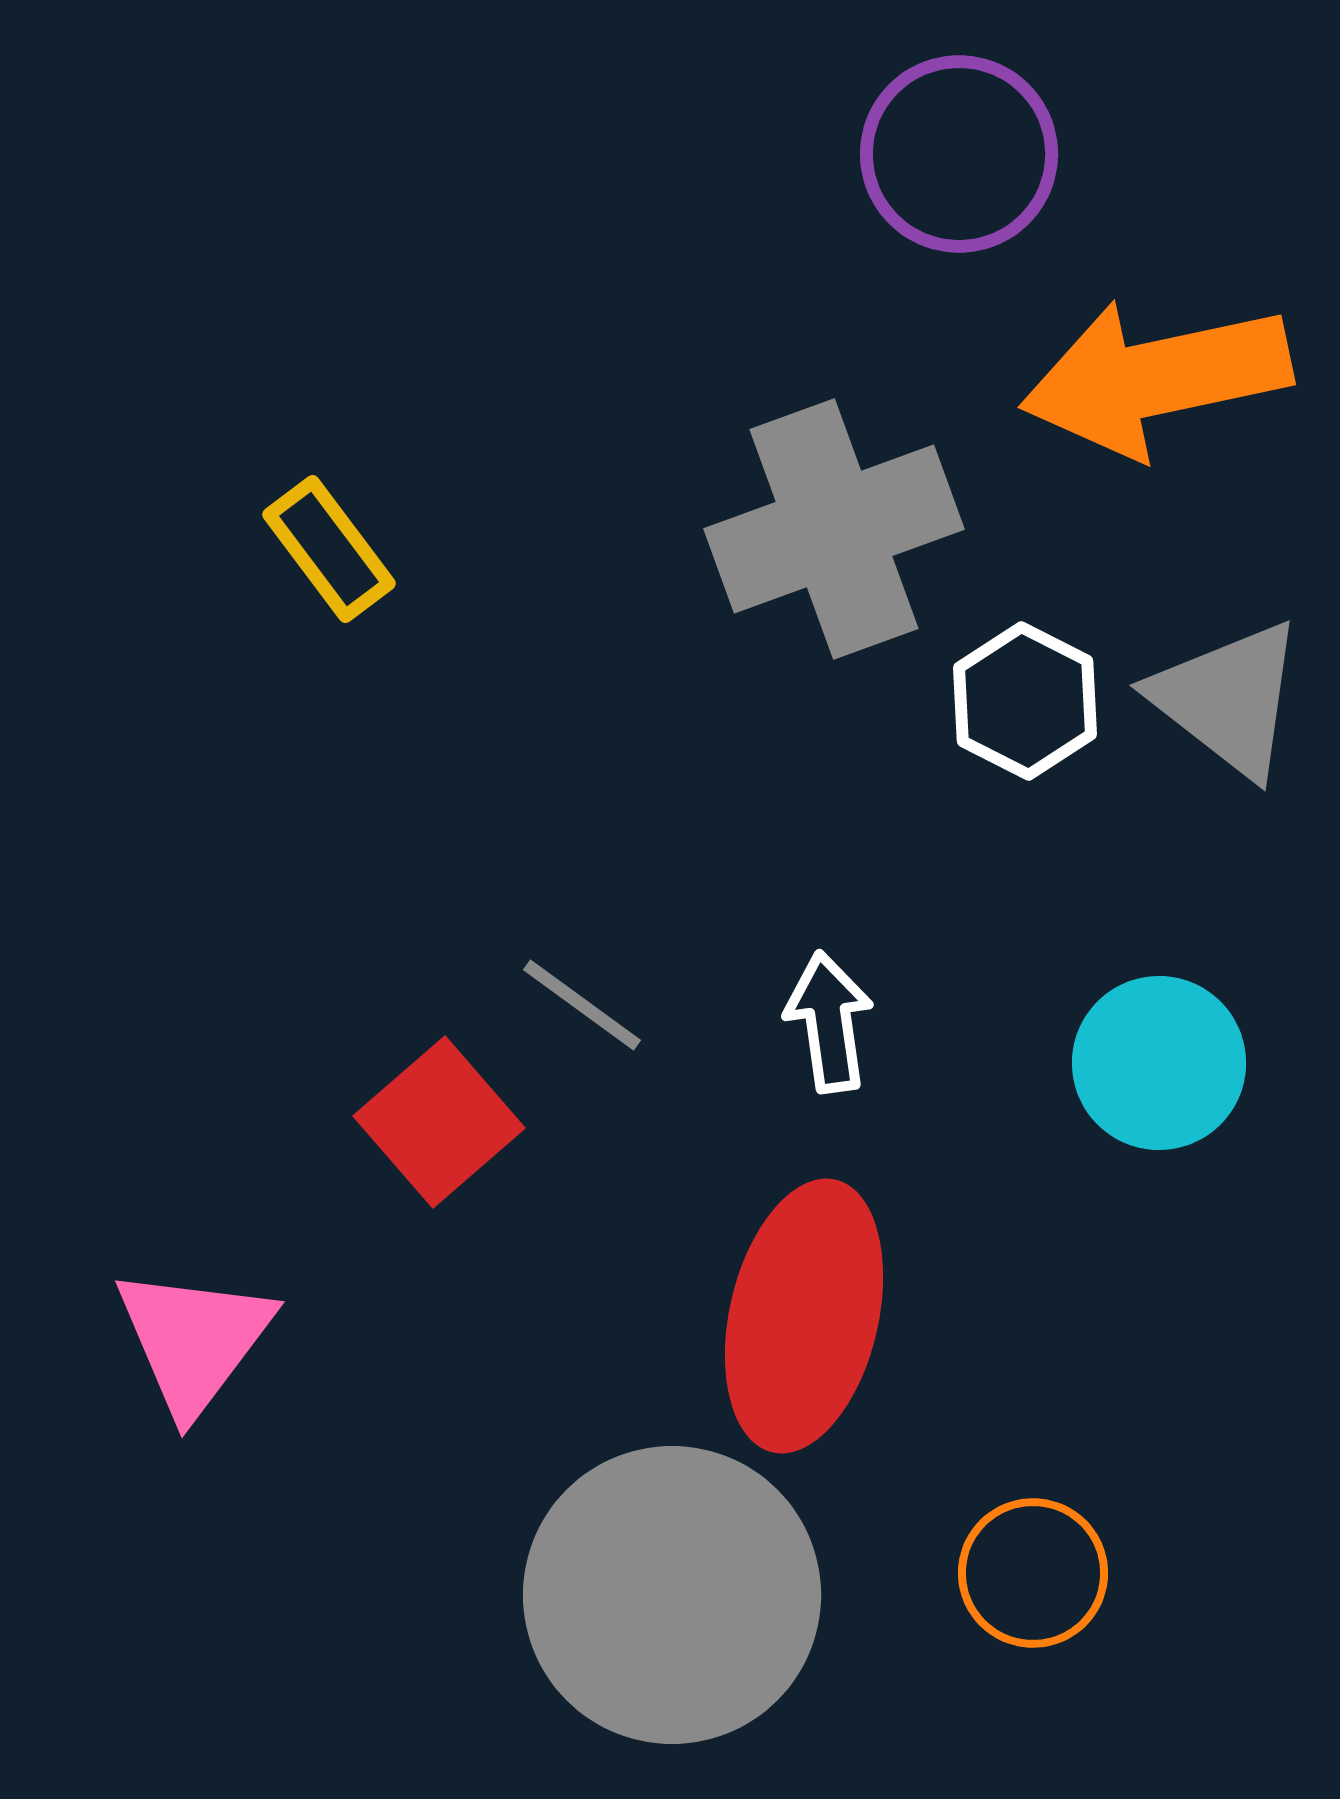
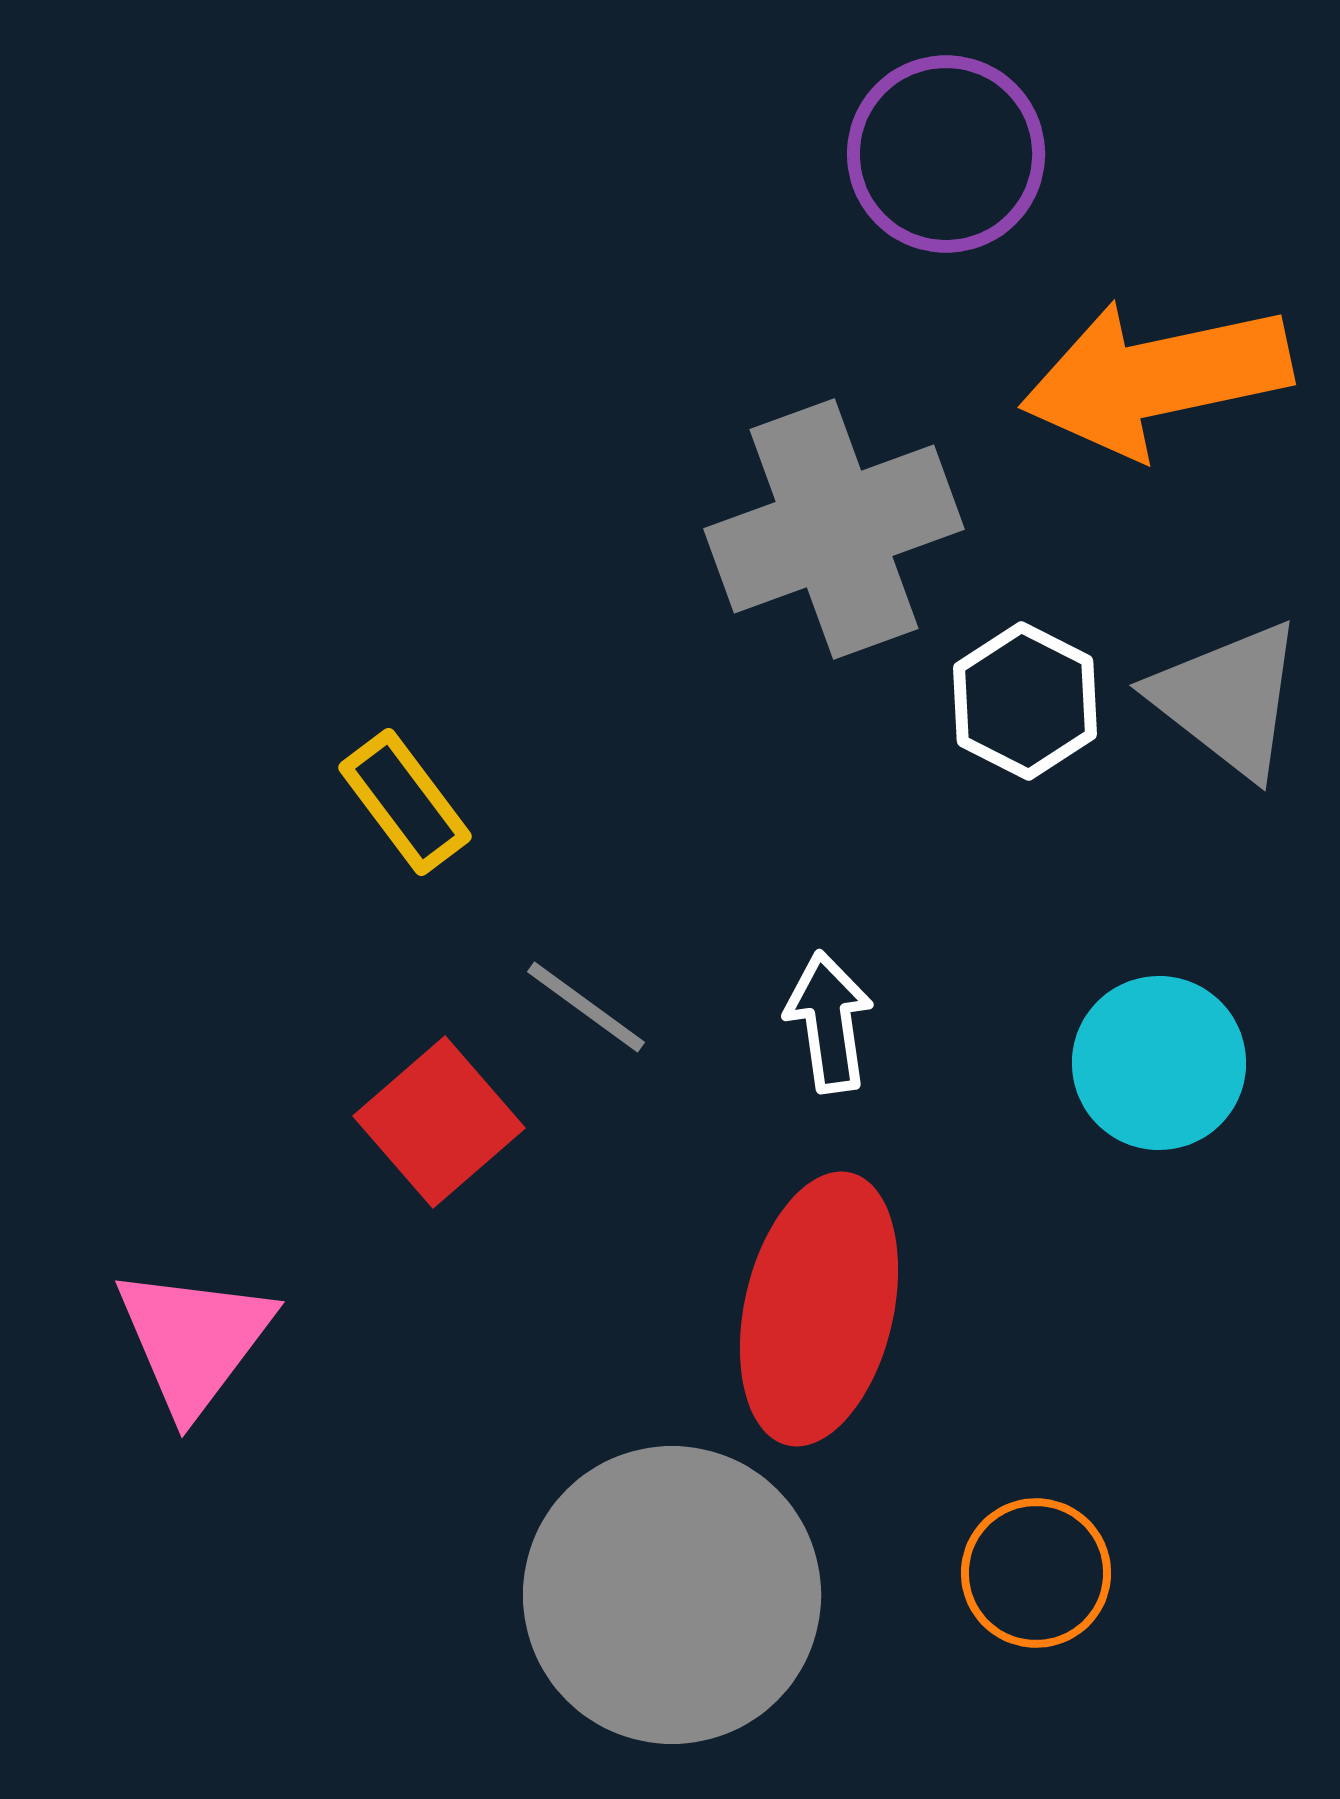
purple circle: moved 13 px left
yellow rectangle: moved 76 px right, 253 px down
gray line: moved 4 px right, 2 px down
red ellipse: moved 15 px right, 7 px up
orange circle: moved 3 px right
